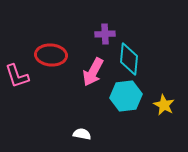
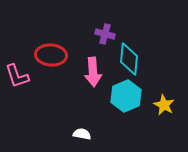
purple cross: rotated 18 degrees clockwise
pink arrow: rotated 32 degrees counterclockwise
cyan hexagon: rotated 16 degrees counterclockwise
